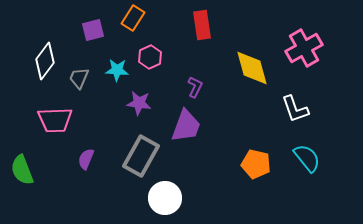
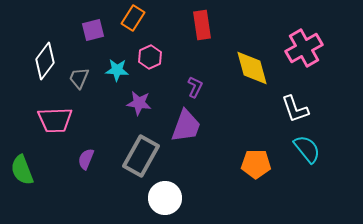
cyan semicircle: moved 9 px up
orange pentagon: rotated 12 degrees counterclockwise
